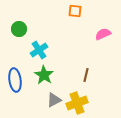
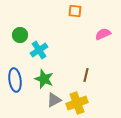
green circle: moved 1 px right, 6 px down
green star: moved 4 px down; rotated 12 degrees counterclockwise
